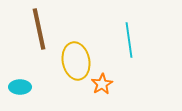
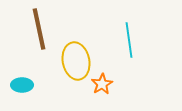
cyan ellipse: moved 2 px right, 2 px up
